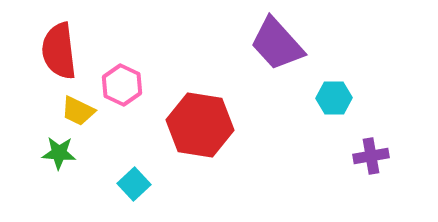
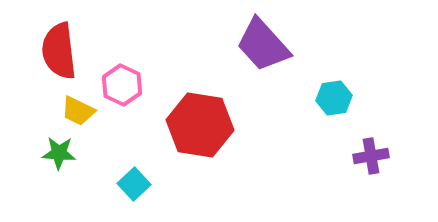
purple trapezoid: moved 14 px left, 1 px down
cyan hexagon: rotated 8 degrees counterclockwise
